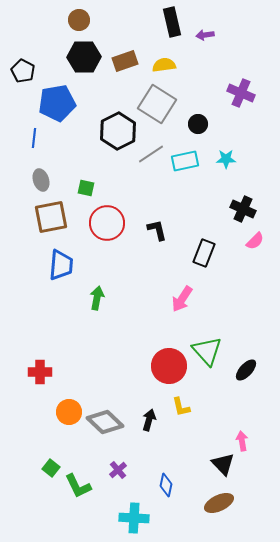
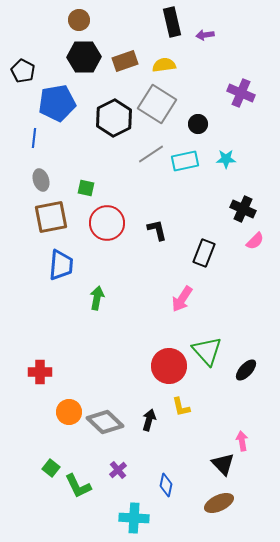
black hexagon at (118, 131): moved 4 px left, 13 px up
